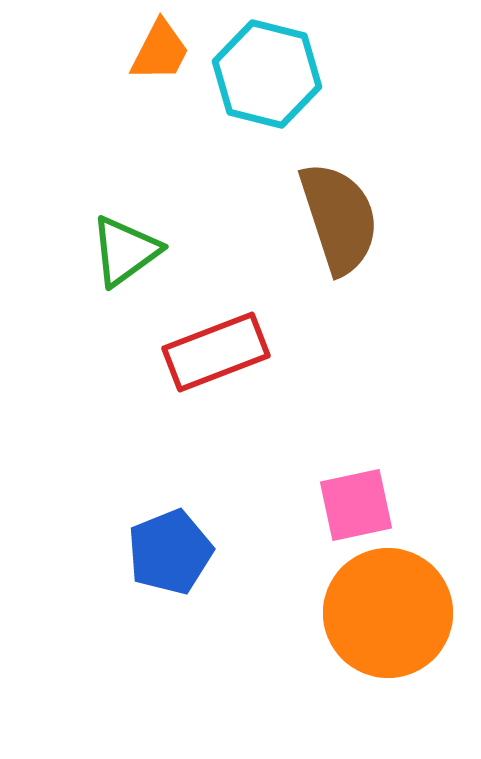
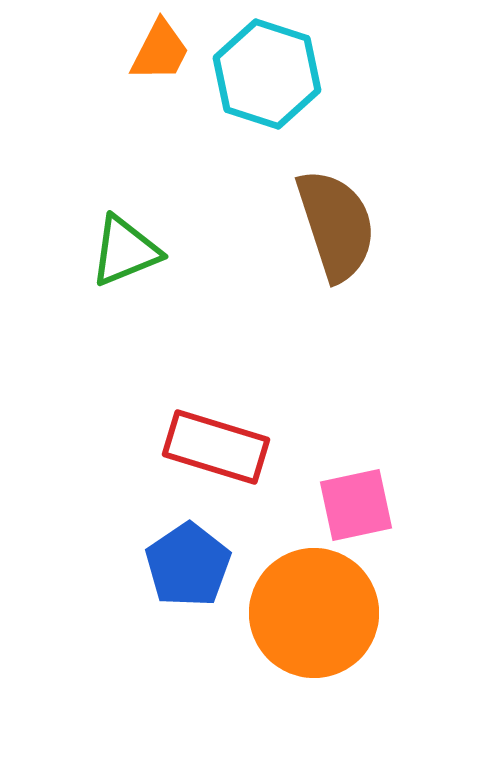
cyan hexagon: rotated 4 degrees clockwise
brown semicircle: moved 3 px left, 7 px down
green triangle: rotated 14 degrees clockwise
red rectangle: moved 95 px down; rotated 38 degrees clockwise
blue pentagon: moved 18 px right, 13 px down; rotated 12 degrees counterclockwise
orange circle: moved 74 px left
